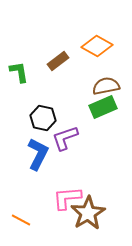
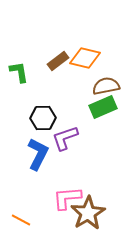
orange diamond: moved 12 px left, 12 px down; rotated 16 degrees counterclockwise
black hexagon: rotated 15 degrees counterclockwise
